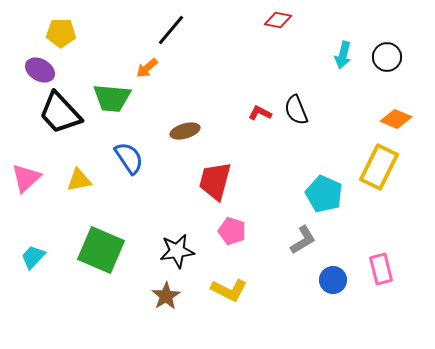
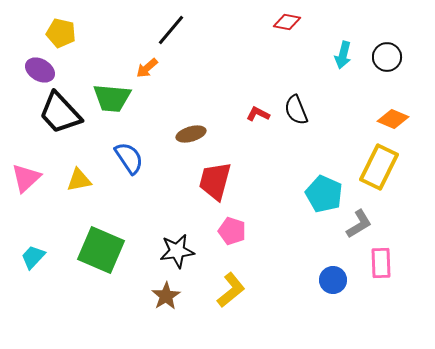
red diamond: moved 9 px right, 2 px down
yellow pentagon: rotated 12 degrees clockwise
red L-shape: moved 2 px left, 1 px down
orange diamond: moved 3 px left
brown ellipse: moved 6 px right, 3 px down
gray L-shape: moved 56 px right, 16 px up
pink rectangle: moved 6 px up; rotated 12 degrees clockwise
yellow L-shape: moved 2 px right; rotated 66 degrees counterclockwise
